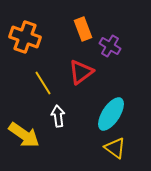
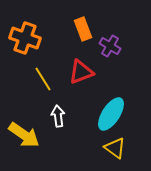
orange cross: moved 1 px down
red triangle: rotated 16 degrees clockwise
yellow line: moved 4 px up
